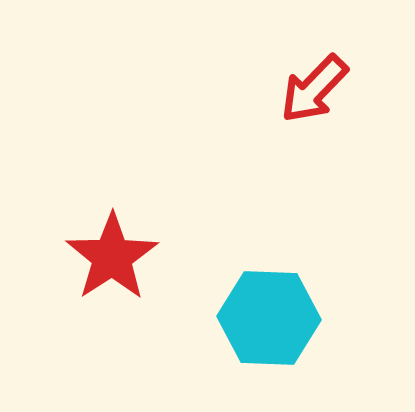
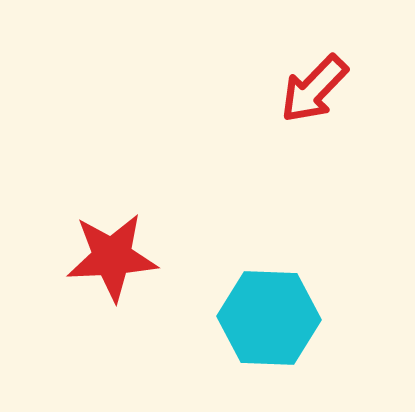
red star: rotated 30 degrees clockwise
